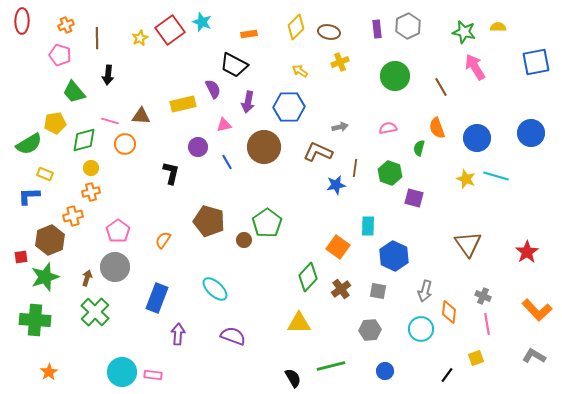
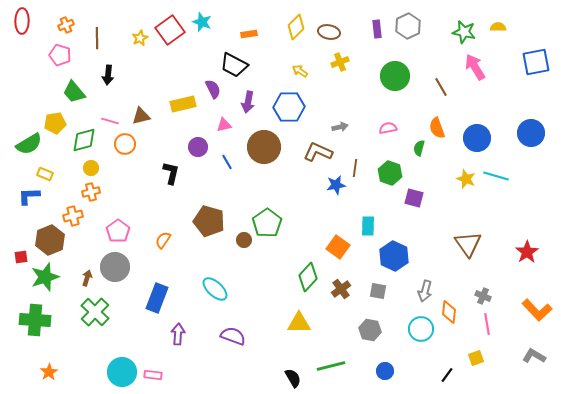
brown triangle at (141, 116): rotated 18 degrees counterclockwise
gray hexagon at (370, 330): rotated 15 degrees clockwise
